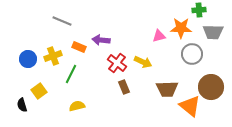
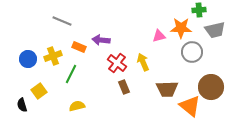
gray trapezoid: moved 2 px right, 2 px up; rotated 15 degrees counterclockwise
gray circle: moved 2 px up
yellow arrow: rotated 138 degrees counterclockwise
